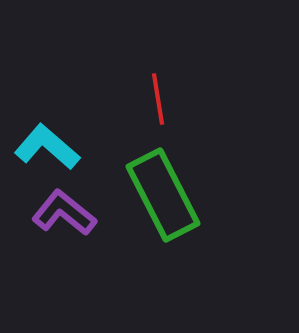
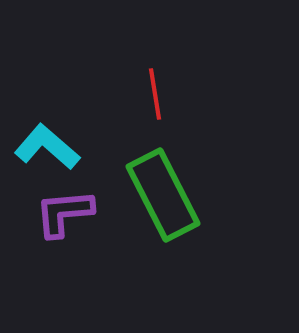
red line: moved 3 px left, 5 px up
purple L-shape: rotated 44 degrees counterclockwise
